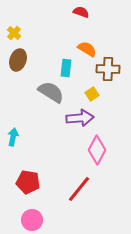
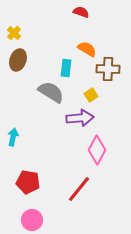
yellow square: moved 1 px left, 1 px down
